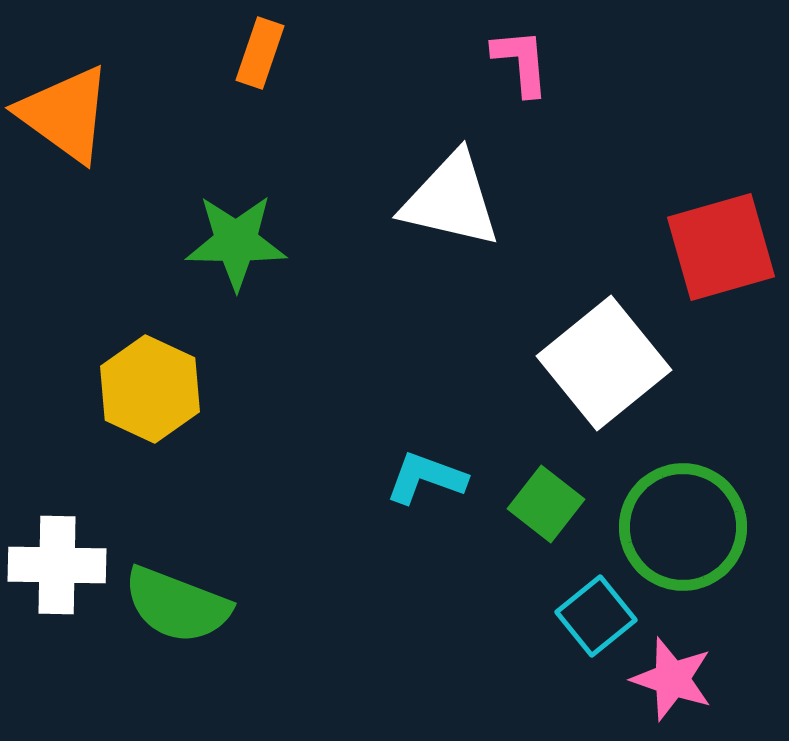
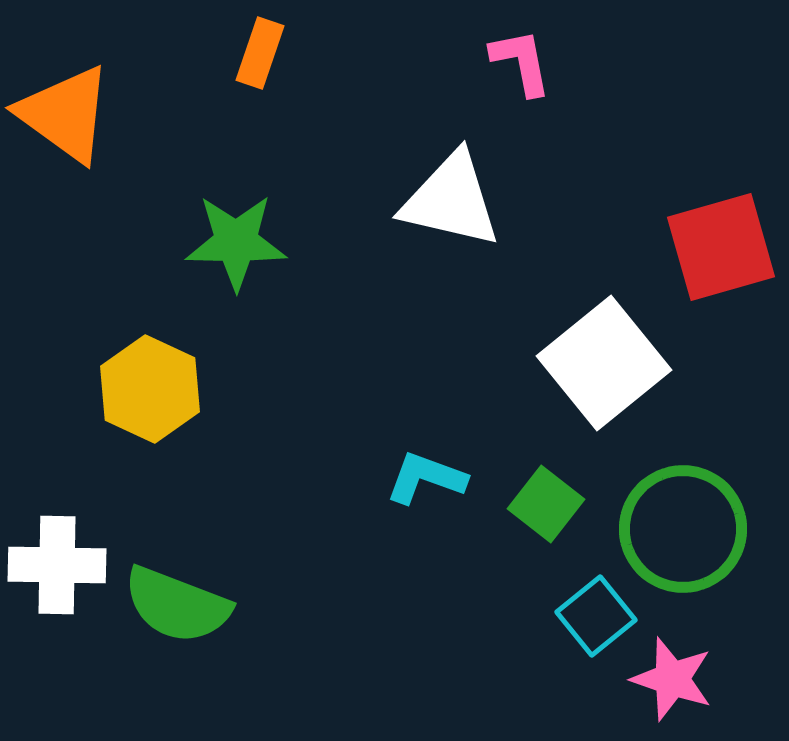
pink L-shape: rotated 6 degrees counterclockwise
green circle: moved 2 px down
